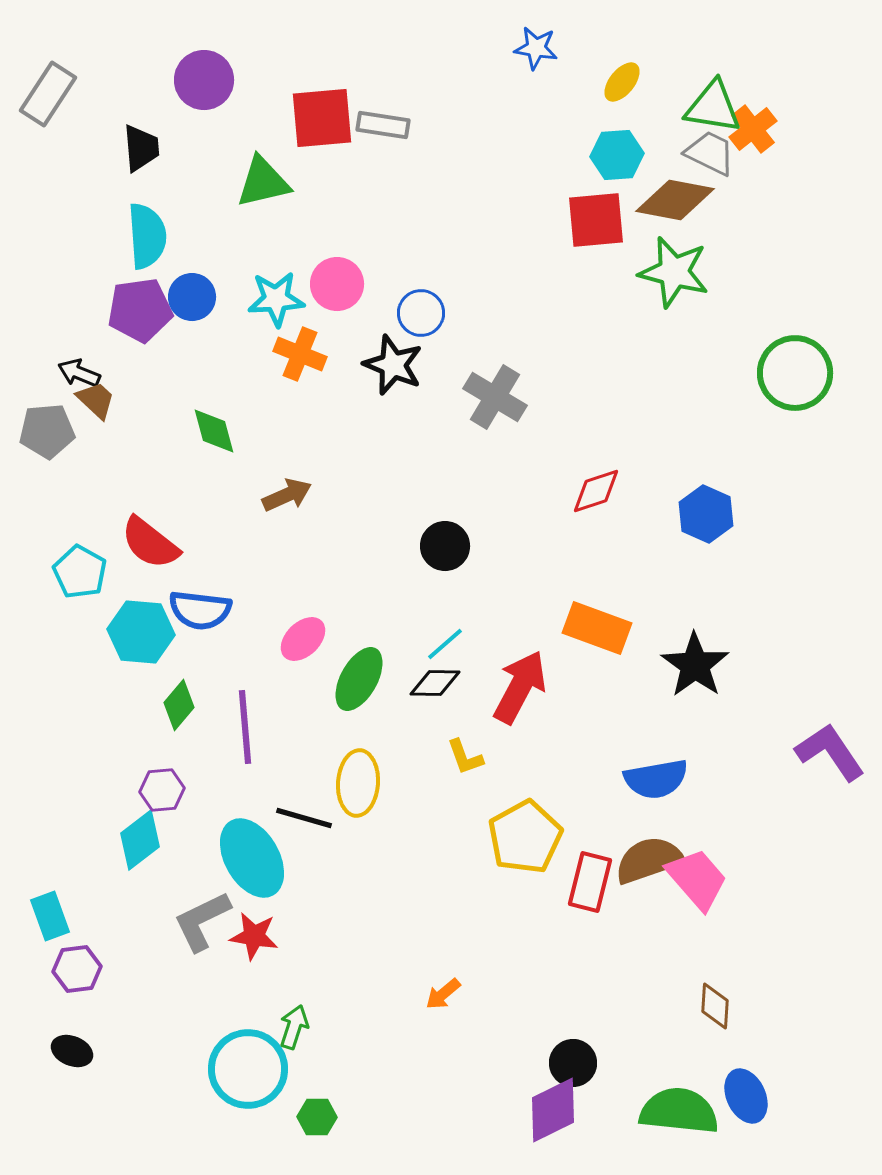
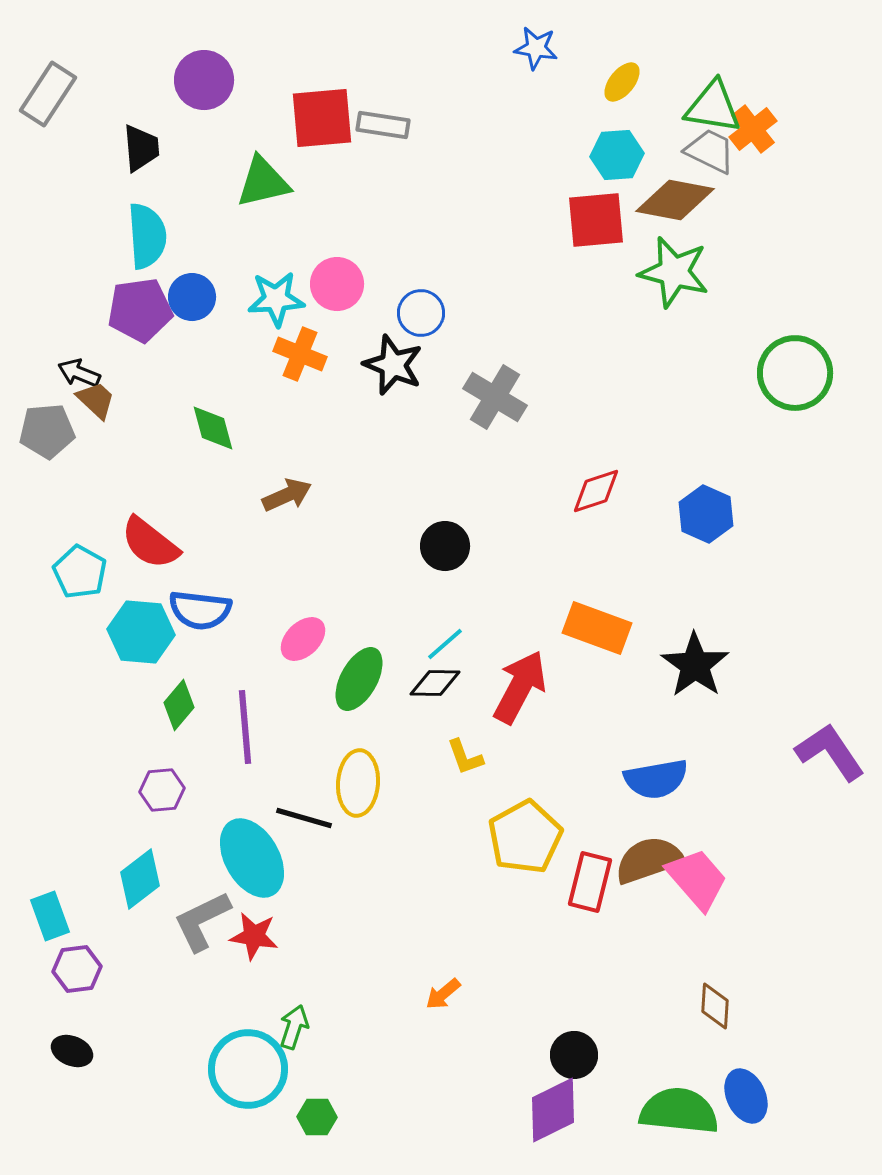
gray trapezoid at (710, 153): moved 2 px up
green diamond at (214, 431): moved 1 px left, 3 px up
cyan diamond at (140, 840): moved 39 px down
black circle at (573, 1063): moved 1 px right, 8 px up
